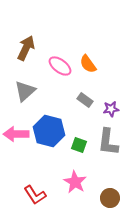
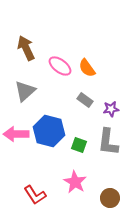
brown arrow: rotated 50 degrees counterclockwise
orange semicircle: moved 1 px left, 4 px down
